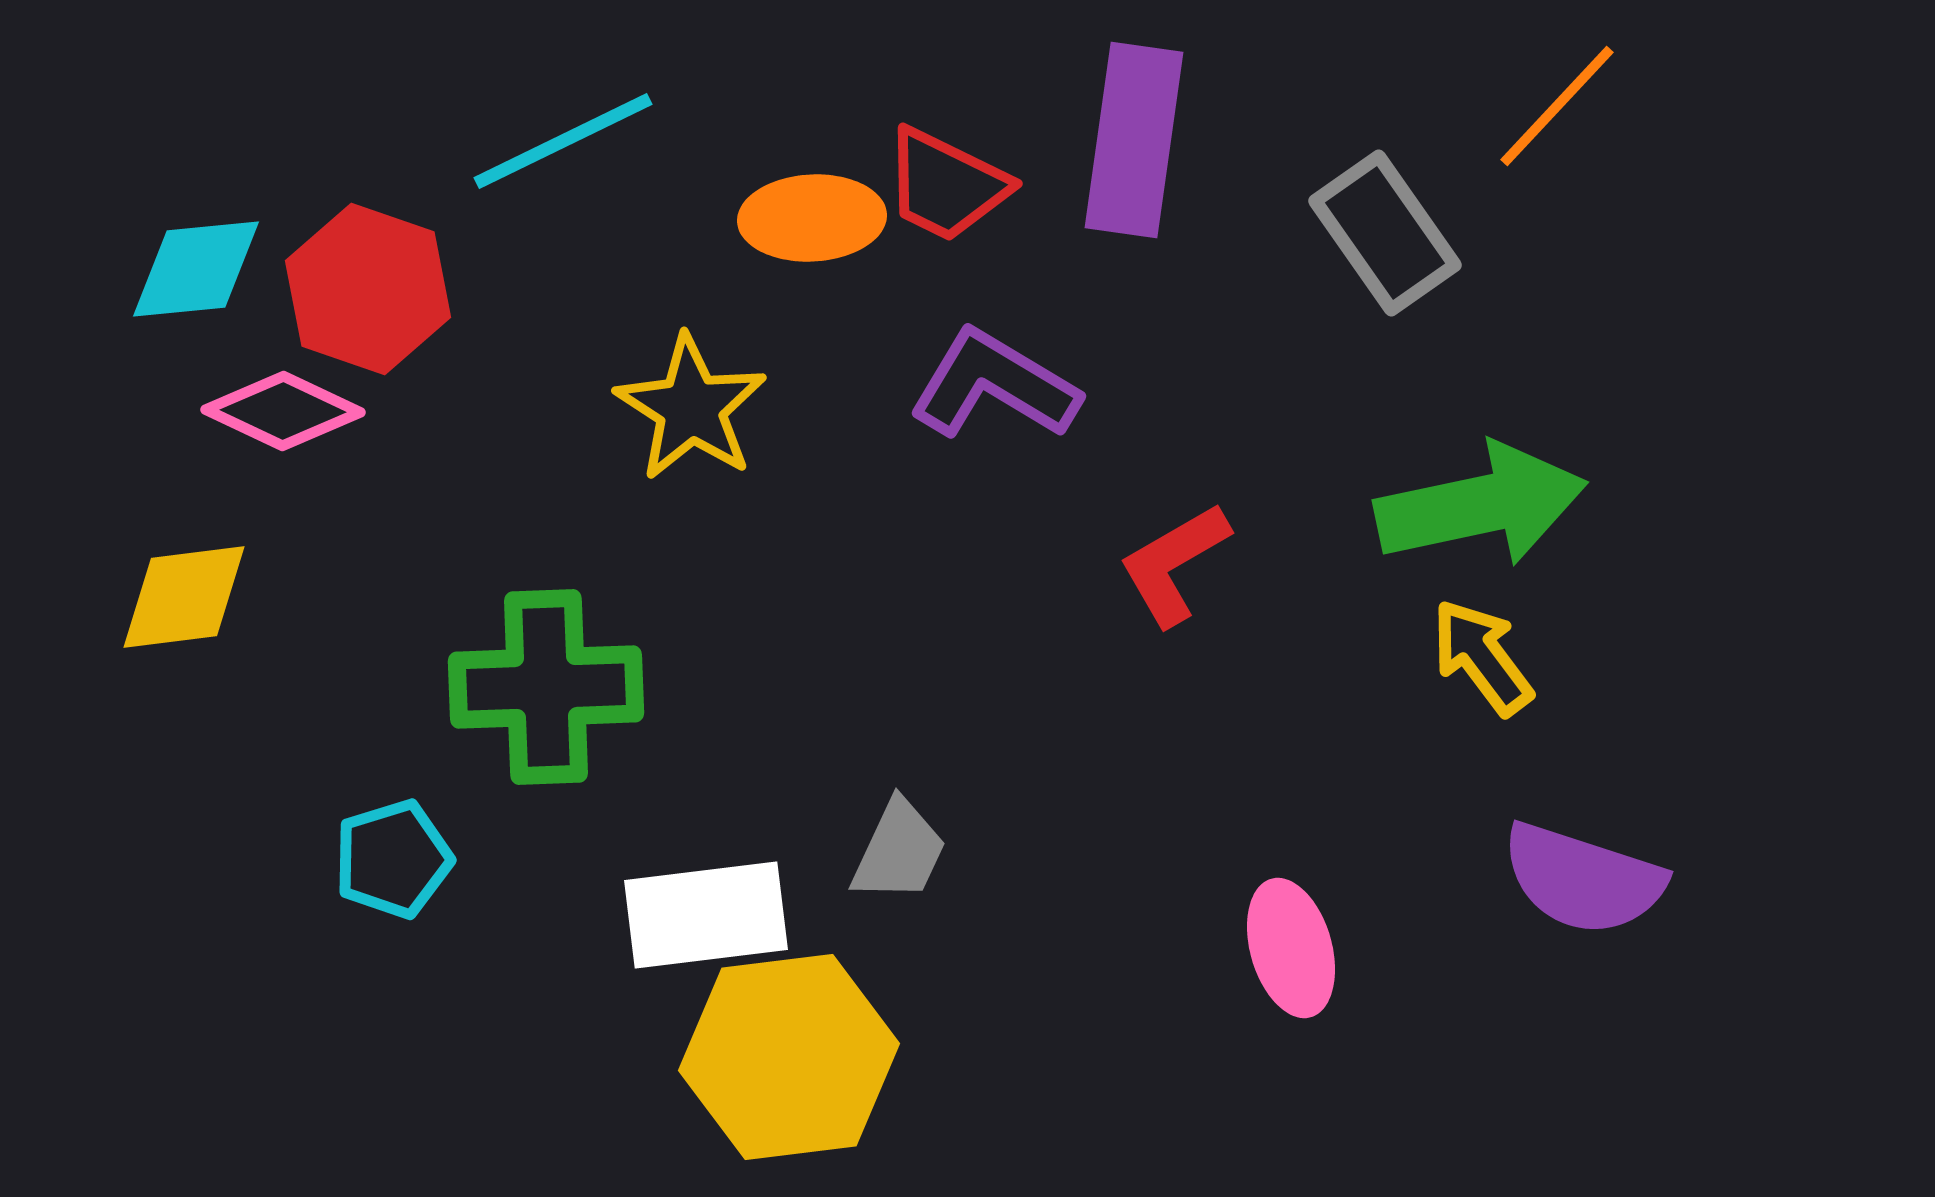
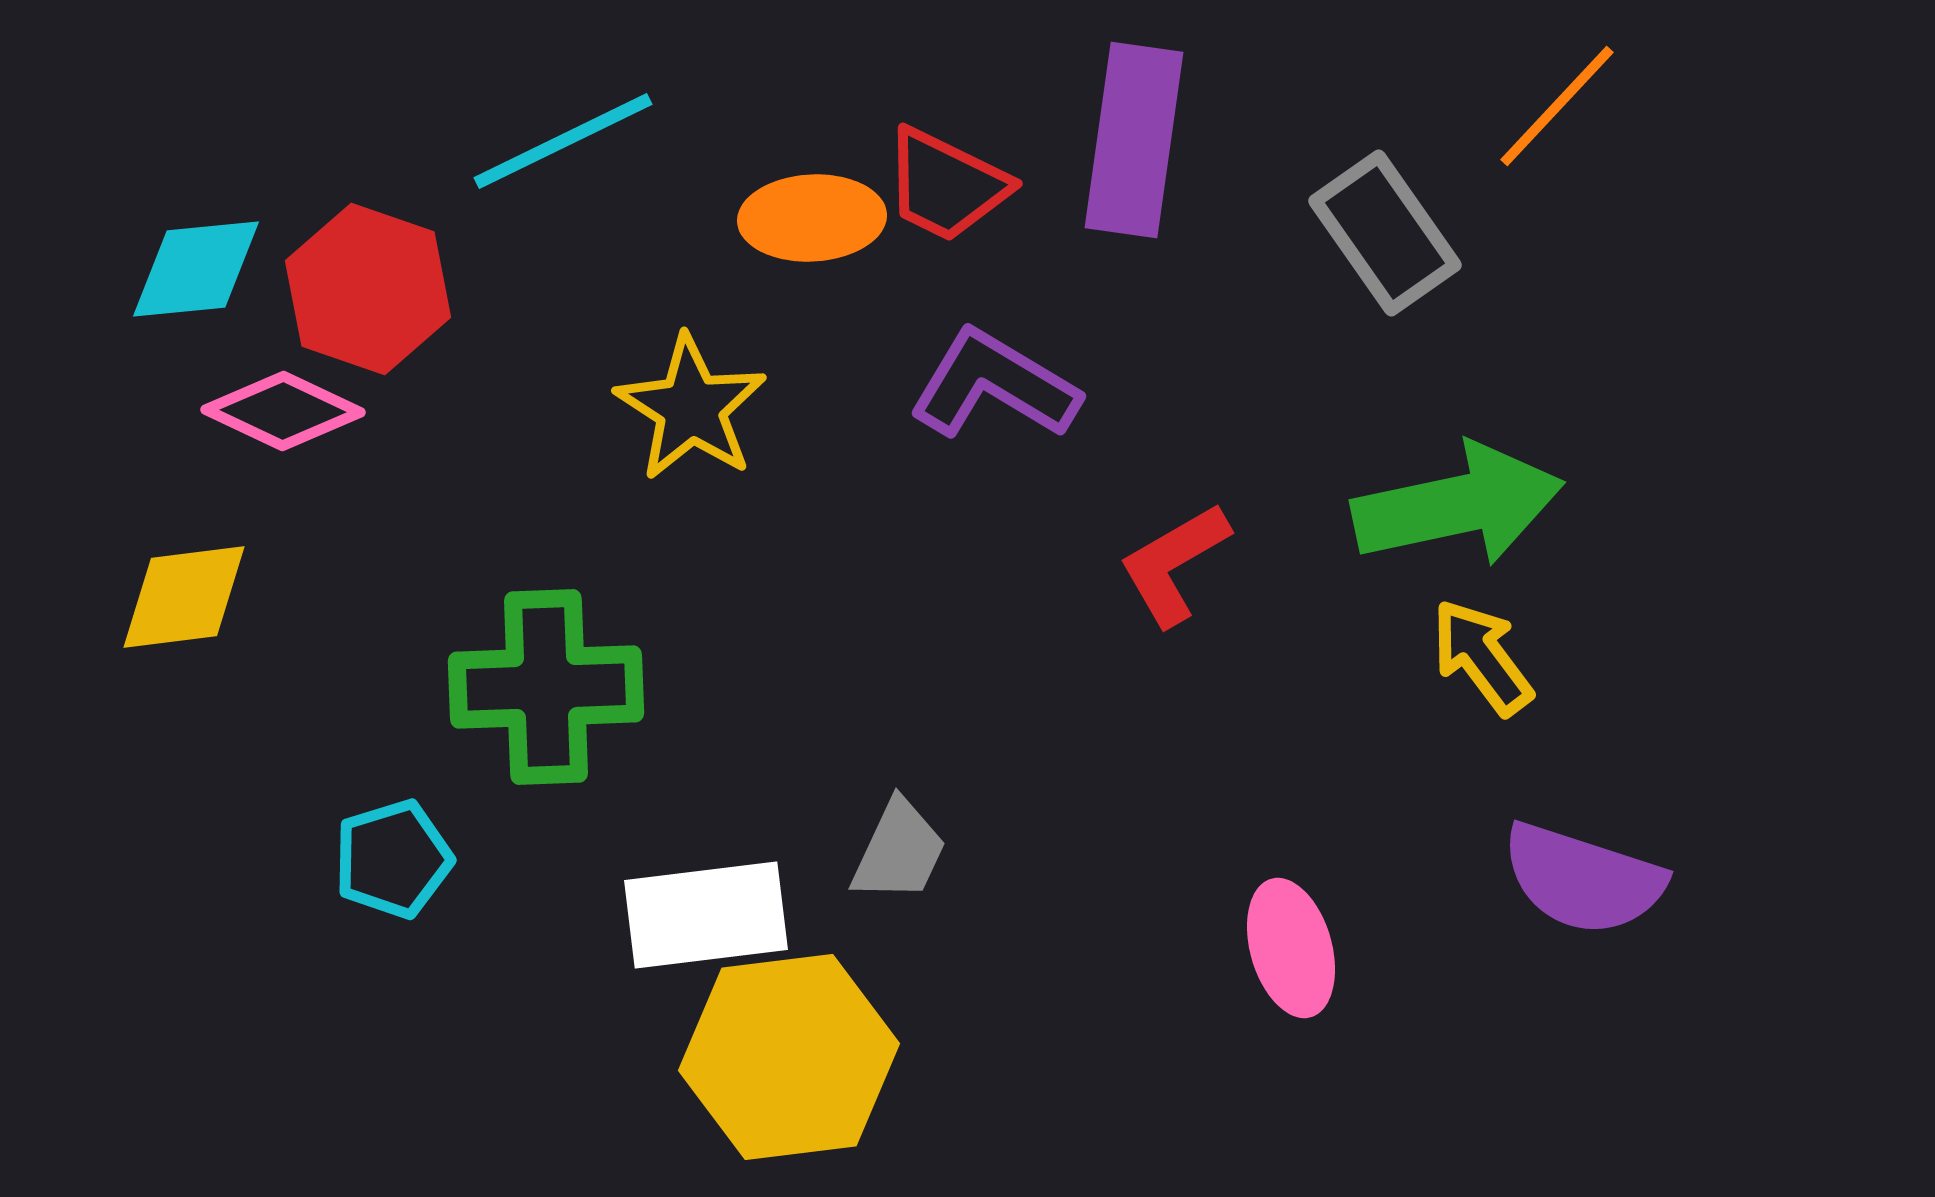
green arrow: moved 23 px left
